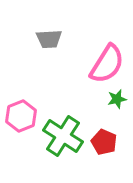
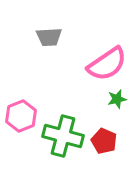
gray trapezoid: moved 2 px up
pink semicircle: rotated 24 degrees clockwise
green cross: rotated 18 degrees counterclockwise
red pentagon: moved 1 px up
